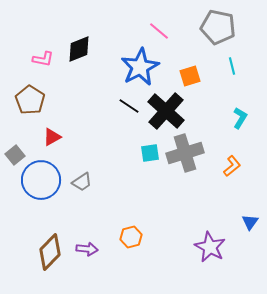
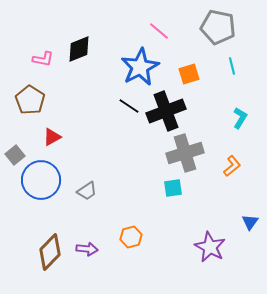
orange square: moved 1 px left, 2 px up
black cross: rotated 27 degrees clockwise
cyan square: moved 23 px right, 35 px down
gray trapezoid: moved 5 px right, 9 px down
